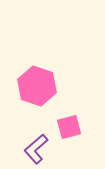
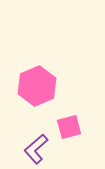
pink hexagon: rotated 18 degrees clockwise
